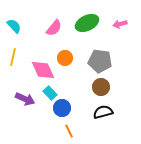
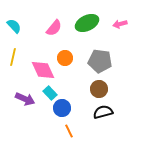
brown circle: moved 2 px left, 2 px down
